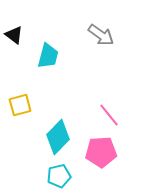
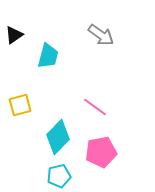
black triangle: rotated 48 degrees clockwise
pink line: moved 14 px left, 8 px up; rotated 15 degrees counterclockwise
pink pentagon: rotated 8 degrees counterclockwise
